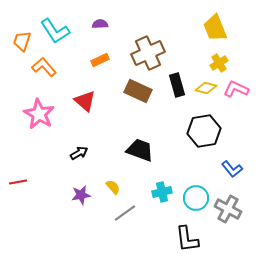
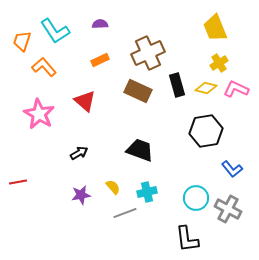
black hexagon: moved 2 px right
cyan cross: moved 15 px left
gray line: rotated 15 degrees clockwise
